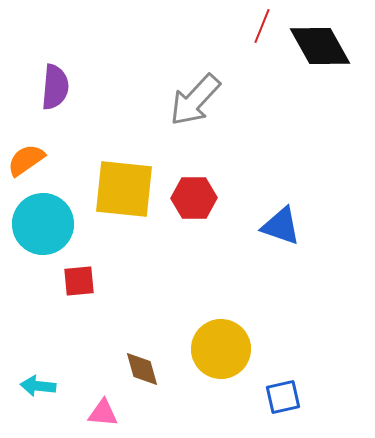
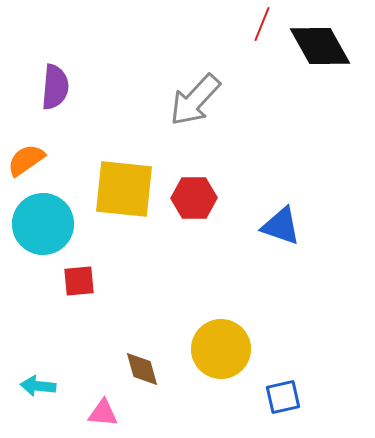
red line: moved 2 px up
